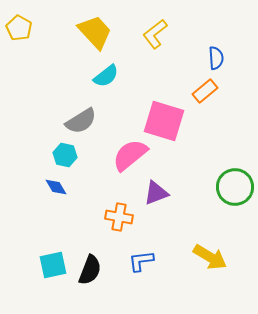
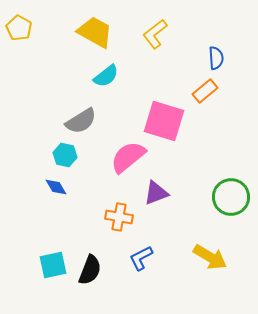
yellow trapezoid: rotated 18 degrees counterclockwise
pink semicircle: moved 2 px left, 2 px down
green circle: moved 4 px left, 10 px down
blue L-shape: moved 3 px up; rotated 20 degrees counterclockwise
